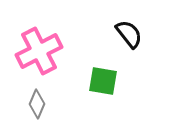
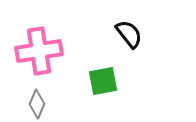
pink cross: rotated 18 degrees clockwise
green square: rotated 20 degrees counterclockwise
